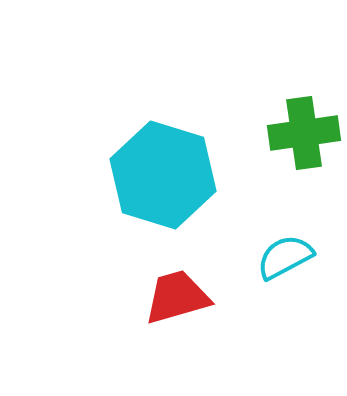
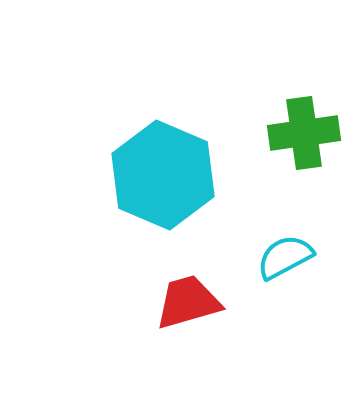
cyan hexagon: rotated 6 degrees clockwise
red trapezoid: moved 11 px right, 5 px down
